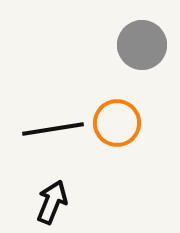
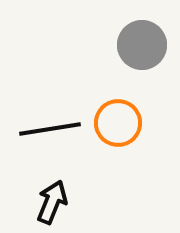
orange circle: moved 1 px right
black line: moved 3 px left
